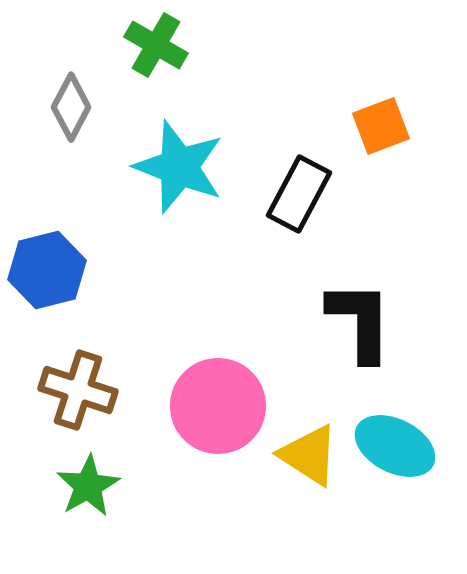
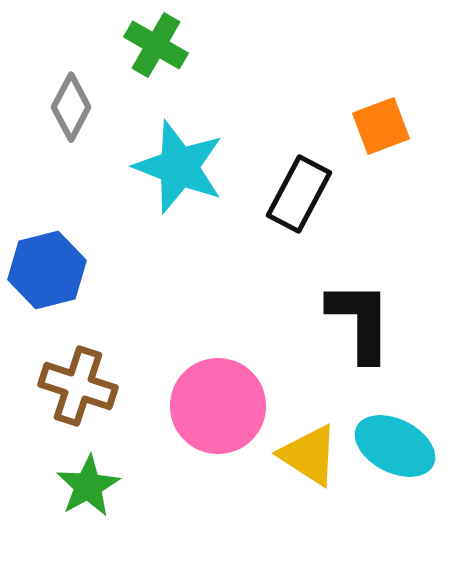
brown cross: moved 4 px up
